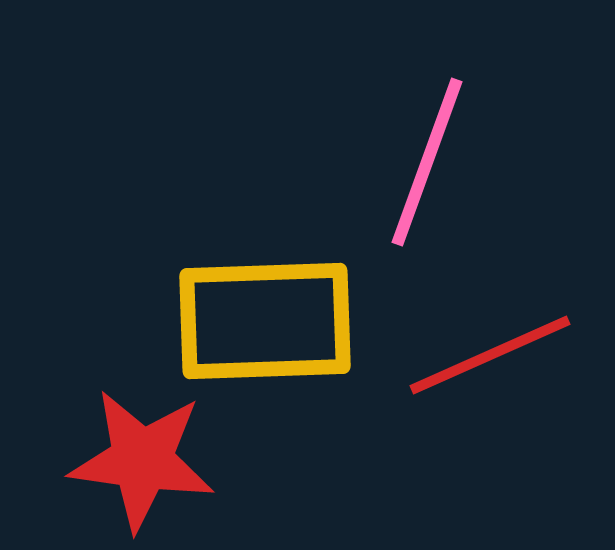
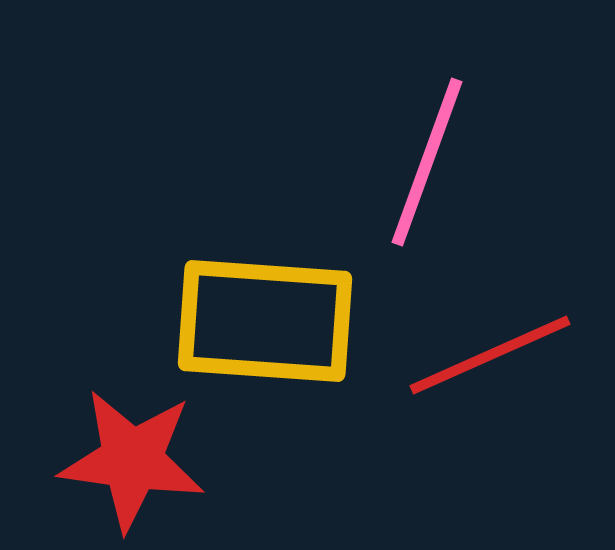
yellow rectangle: rotated 6 degrees clockwise
red star: moved 10 px left
